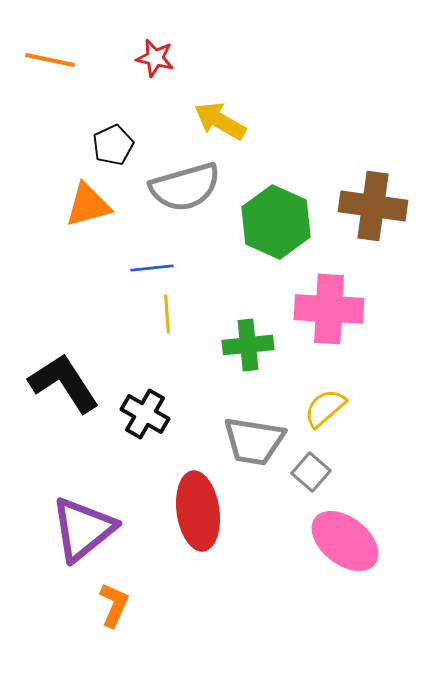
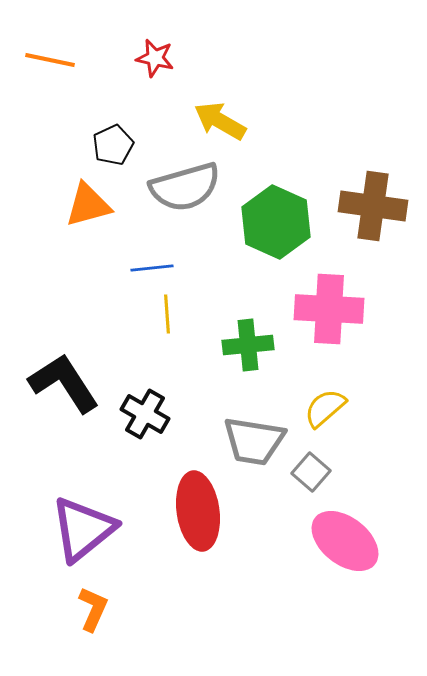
orange L-shape: moved 21 px left, 4 px down
